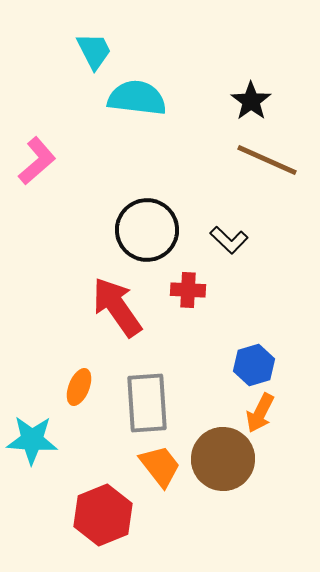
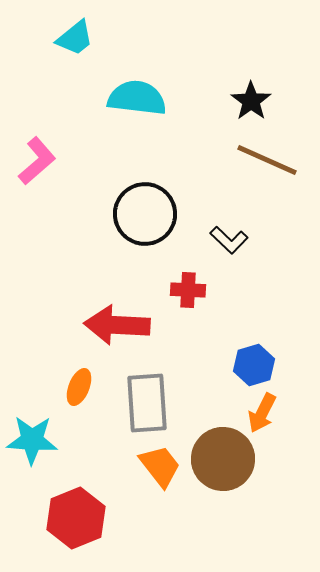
cyan trapezoid: moved 19 px left, 13 px up; rotated 78 degrees clockwise
black circle: moved 2 px left, 16 px up
red arrow: moved 18 px down; rotated 52 degrees counterclockwise
orange arrow: moved 2 px right
red hexagon: moved 27 px left, 3 px down
